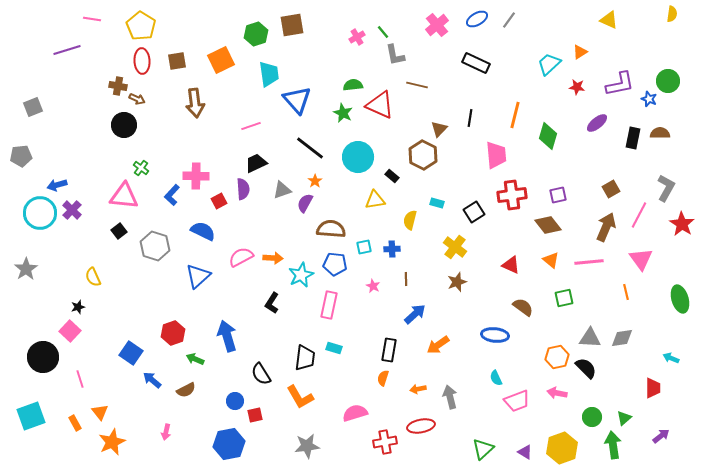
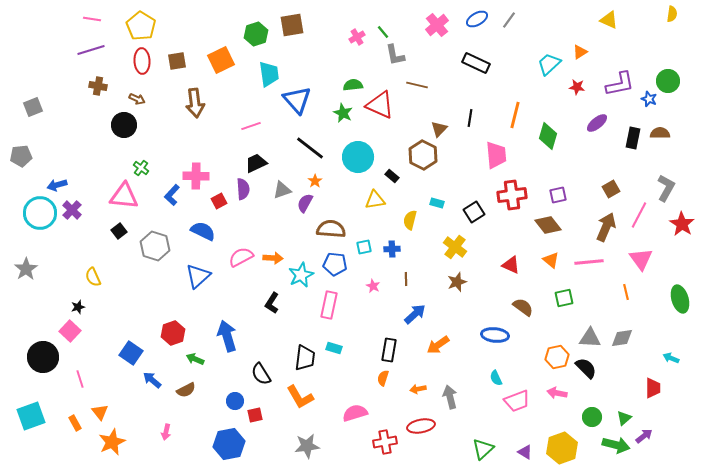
purple line at (67, 50): moved 24 px right
brown cross at (118, 86): moved 20 px left
purple arrow at (661, 436): moved 17 px left
green arrow at (613, 445): moved 3 px right; rotated 112 degrees clockwise
